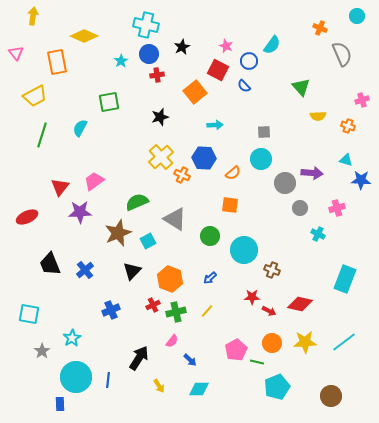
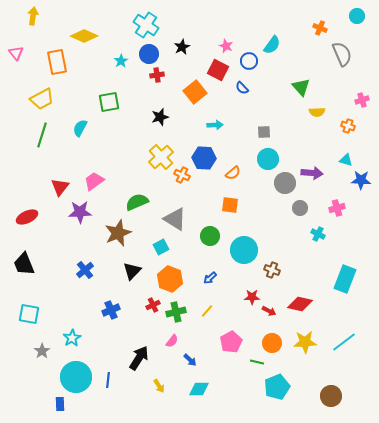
cyan cross at (146, 25): rotated 20 degrees clockwise
blue semicircle at (244, 86): moved 2 px left, 2 px down
yellow trapezoid at (35, 96): moved 7 px right, 3 px down
yellow semicircle at (318, 116): moved 1 px left, 4 px up
cyan circle at (261, 159): moved 7 px right
cyan square at (148, 241): moved 13 px right, 6 px down
black trapezoid at (50, 264): moved 26 px left
pink pentagon at (236, 350): moved 5 px left, 8 px up
